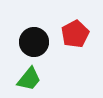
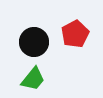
green trapezoid: moved 4 px right
